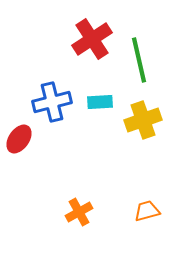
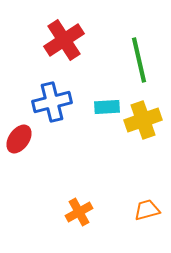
red cross: moved 28 px left, 1 px down
cyan rectangle: moved 7 px right, 5 px down
orange trapezoid: moved 1 px up
